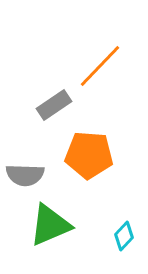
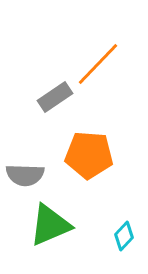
orange line: moved 2 px left, 2 px up
gray rectangle: moved 1 px right, 8 px up
